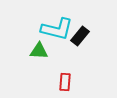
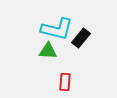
black rectangle: moved 1 px right, 2 px down
green triangle: moved 9 px right
